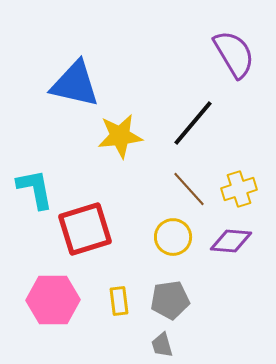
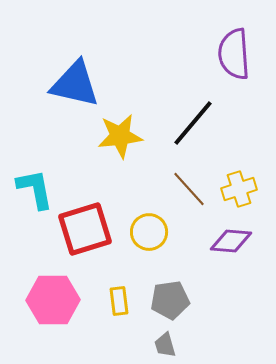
purple semicircle: rotated 153 degrees counterclockwise
yellow circle: moved 24 px left, 5 px up
gray trapezoid: moved 3 px right
